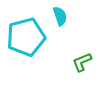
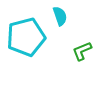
green L-shape: moved 11 px up
